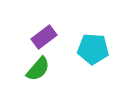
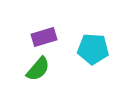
purple rectangle: rotated 20 degrees clockwise
